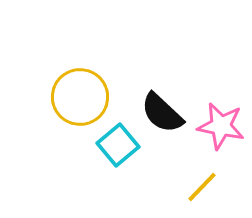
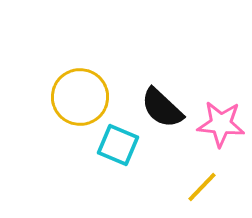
black semicircle: moved 5 px up
pink star: moved 2 px up; rotated 6 degrees counterclockwise
cyan square: rotated 27 degrees counterclockwise
